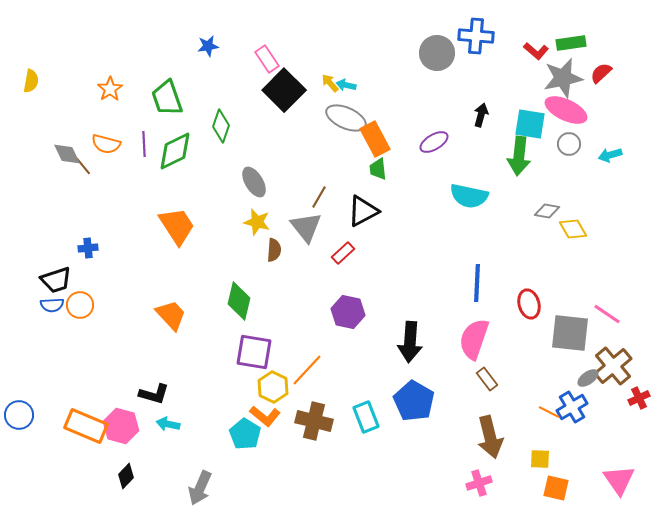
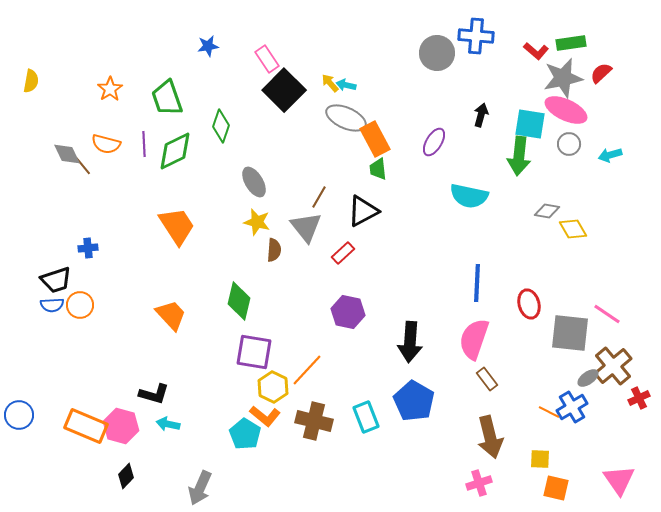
purple ellipse at (434, 142): rotated 28 degrees counterclockwise
